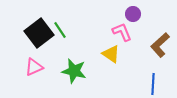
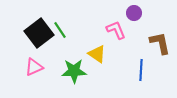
purple circle: moved 1 px right, 1 px up
pink L-shape: moved 6 px left, 2 px up
brown L-shape: moved 2 px up; rotated 120 degrees clockwise
yellow triangle: moved 14 px left
green star: rotated 15 degrees counterclockwise
blue line: moved 12 px left, 14 px up
